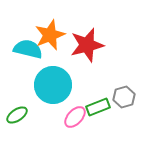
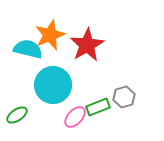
red star: rotated 16 degrees counterclockwise
